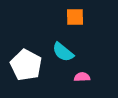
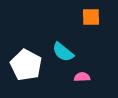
orange square: moved 16 px right
